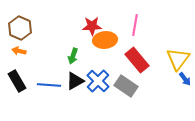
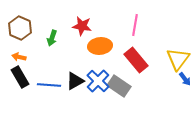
red star: moved 10 px left; rotated 12 degrees clockwise
orange ellipse: moved 5 px left, 6 px down
orange arrow: moved 6 px down
green arrow: moved 21 px left, 18 px up
red rectangle: moved 1 px left
black rectangle: moved 3 px right, 4 px up
gray rectangle: moved 7 px left
